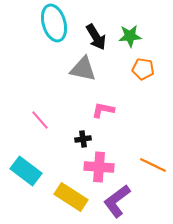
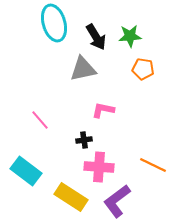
gray triangle: rotated 24 degrees counterclockwise
black cross: moved 1 px right, 1 px down
